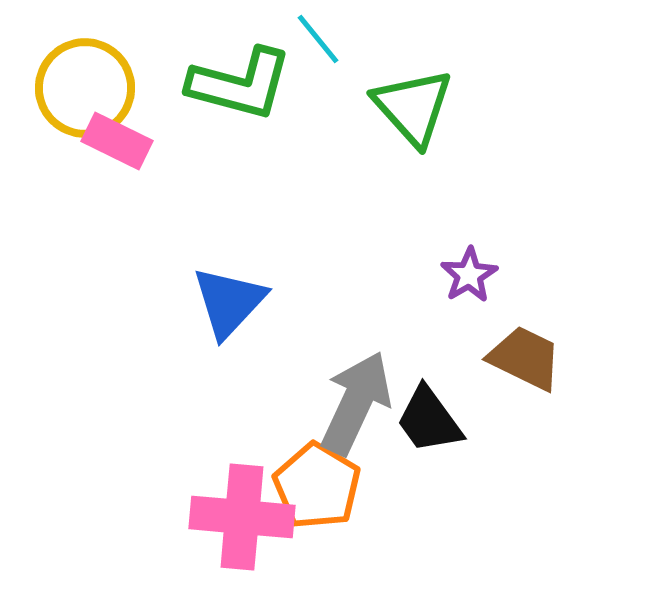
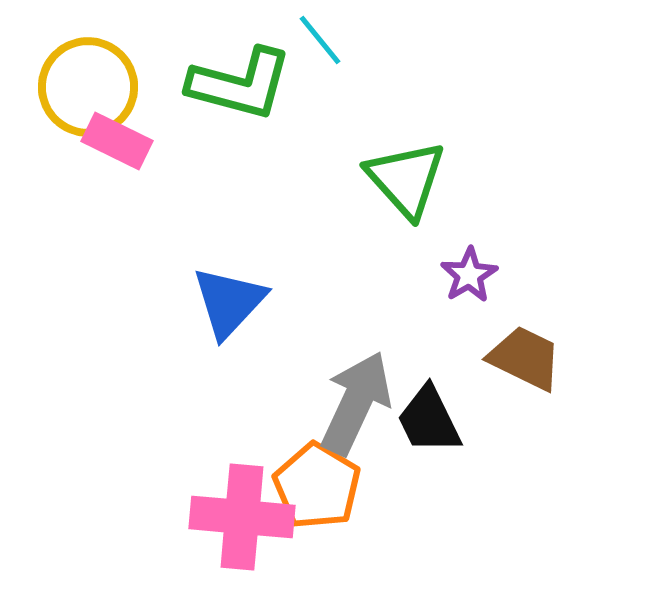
cyan line: moved 2 px right, 1 px down
yellow circle: moved 3 px right, 1 px up
green triangle: moved 7 px left, 72 px down
black trapezoid: rotated 10 degrees clockwise
